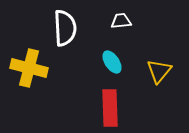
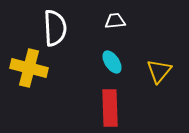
white trapezoid: moved 6 px left
white semicircle: moved 10 px left
